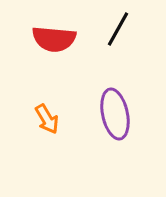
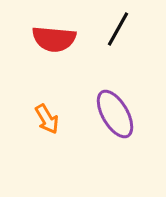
purple ellipse: rotated 18 degrees counterclockwise
